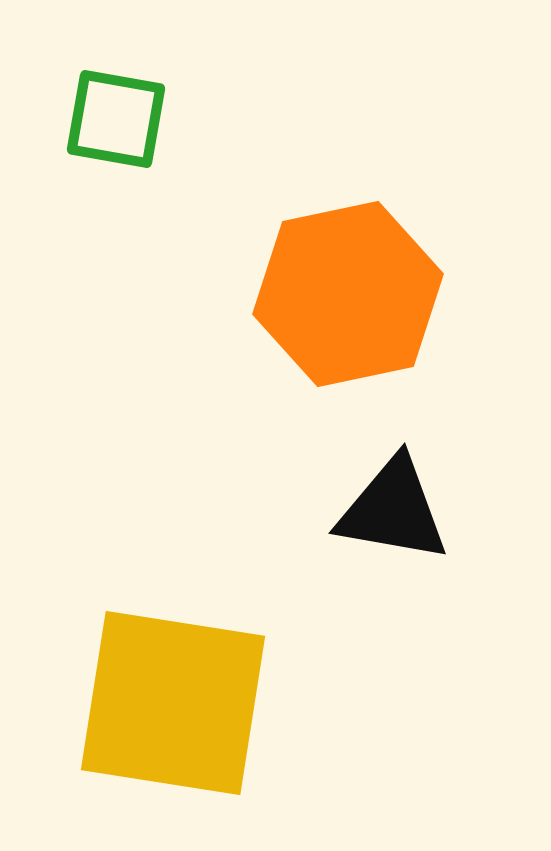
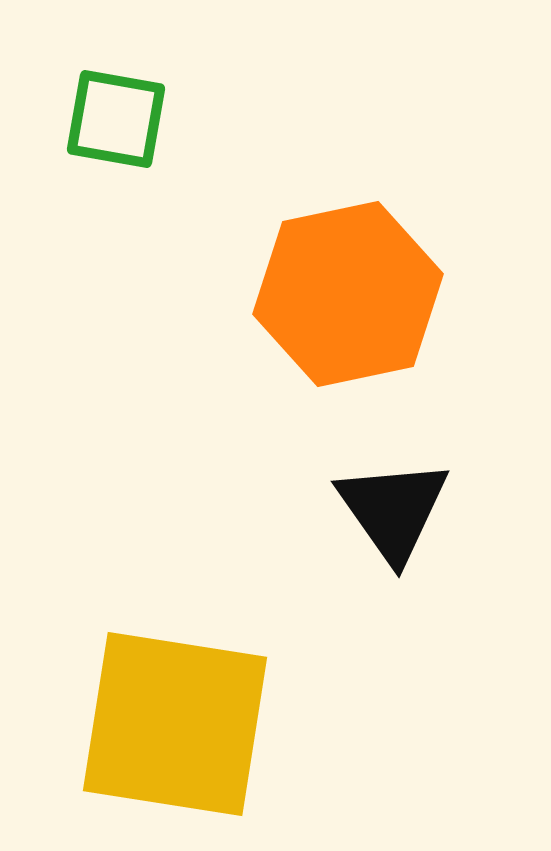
black triangle: rotated 45 degrees clockwise
yellow square: moved 2 px right, 21 px down
